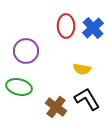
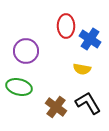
blue cross: moved 3 px left, 11 px down; rotated 15 degrees counterclockwise
black L-shape: moved 1 px right, 4 px down
